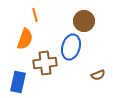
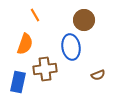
orange line: rotated 16 degrees counterclockwise
brown circle: moved 1 px up
orange semicircle: moved 5 px down
blue ellipse: rotated 25 degrees counterclockwise
brown cross: moved 6 px down
